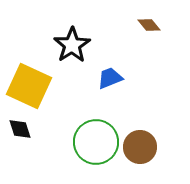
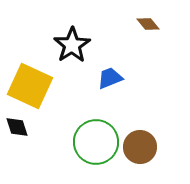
brown diamond: moved 1 px left, 1 px up
yellow square: moved 1 px right
black diamond: moved 3 px left, 2 px up
